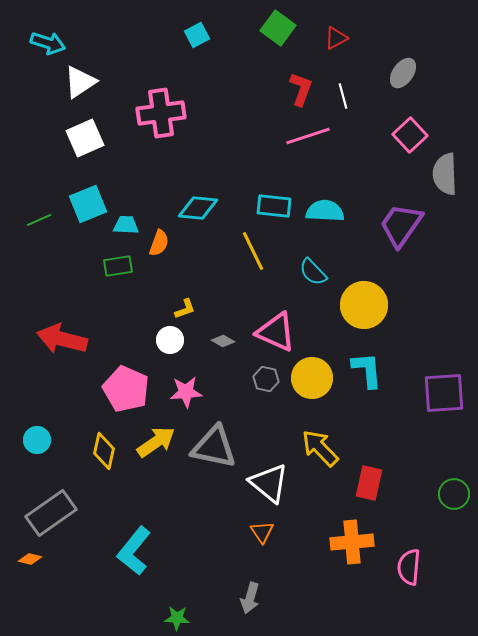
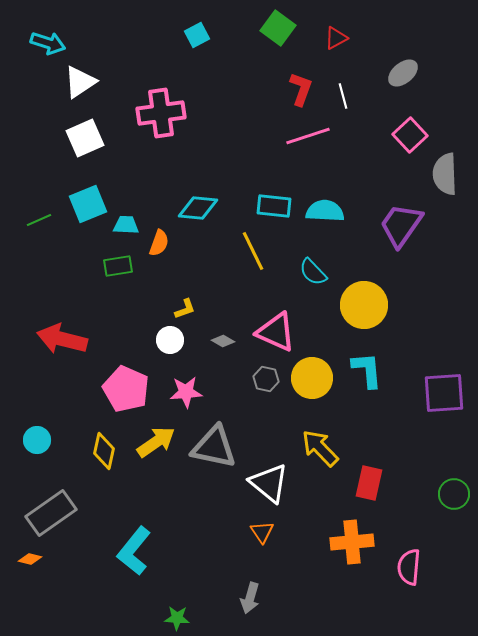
gray ellipse at (403, 73): rotated 16 degrees clockwise
